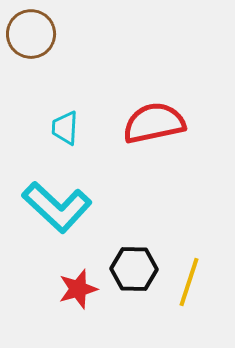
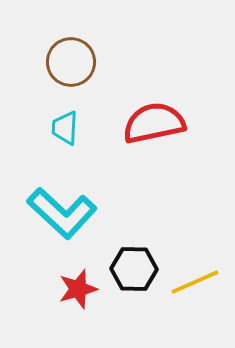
brown circle: moved 40 px right, 28 px down
cyan L-shape: moved 5 px right, 6 px down
yellow line: moved 6 px right; rotated 48 degrees clockwise
